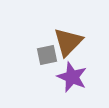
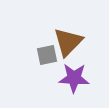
purple star: moved 2 px right, 1 px down; rotated 20 degrees counterclockwise
